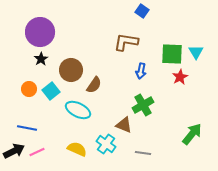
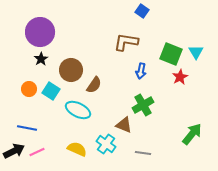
green square: moved 1 px left; rotated 20 degrees clockwise
cyan square: rotated 18 degrees counterclockwise
